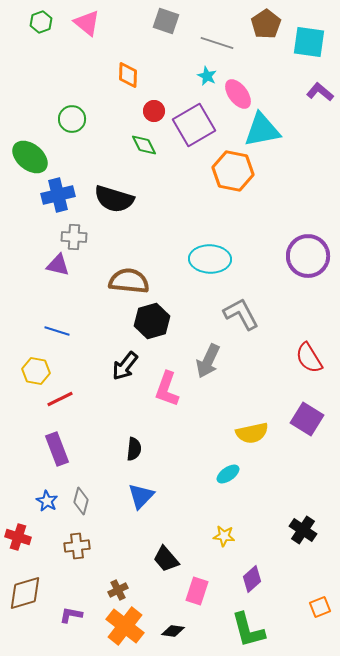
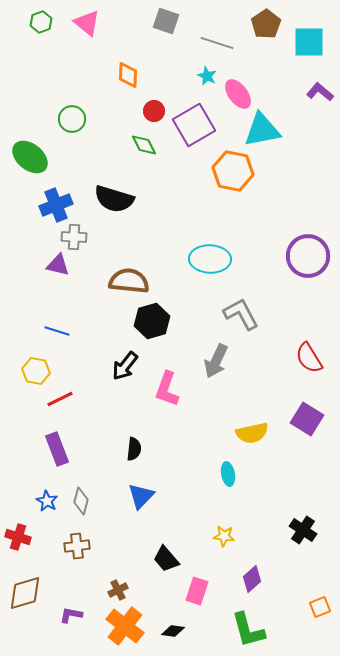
cyan square at (309, 42): rotated 8 degrees counterclockwise
blue cross at (58, 195): moved 2 px left, 10 px down; rotated 8 degrees counterclockwise
gray arrow at (208, 361): moved 8 px right
cyan ellipse at (228, 474): rotated 65 degrees counterclockwise
